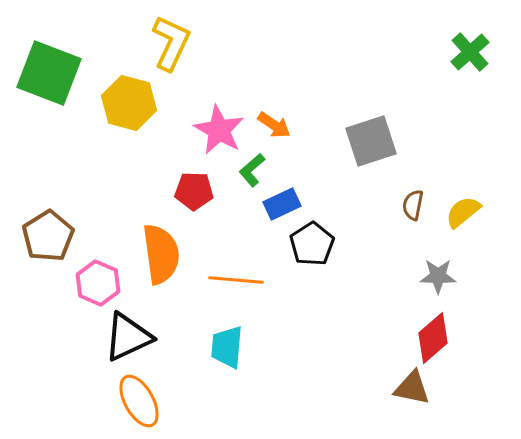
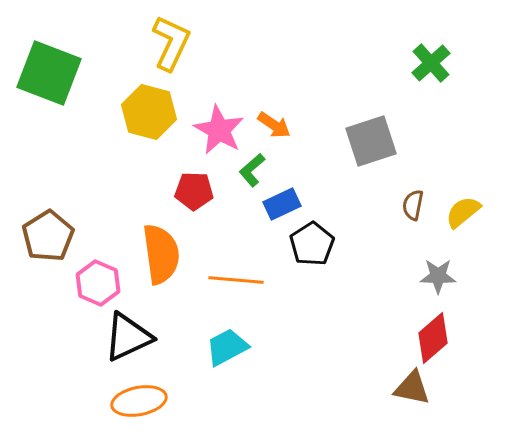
green cross: moved 39 px left, 11 px down
yellow hexagon: moved 20 px right, 9 px down
cyan trapezoid: rotated 57 degrees clockwise
orange ellipse: rotated 72 degrees counterclockwise
